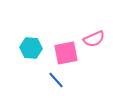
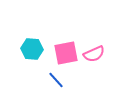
pink semicircle: moved 15 px down
cyan hexagon: moved 1 px right, 1 px down
